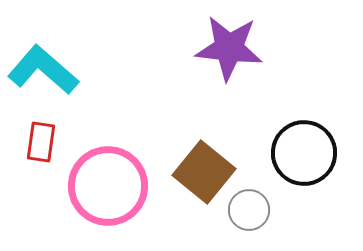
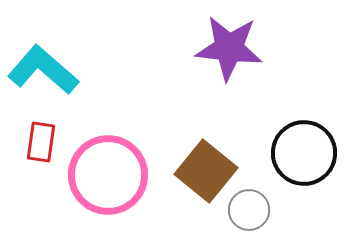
brown square: moved 2 px right, 1 px up
pink circle: moved 11 px up
